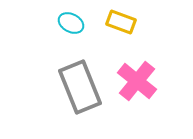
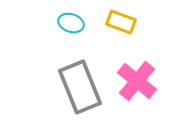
cyan ellipse: rotated 10 degrees counterclockwise
